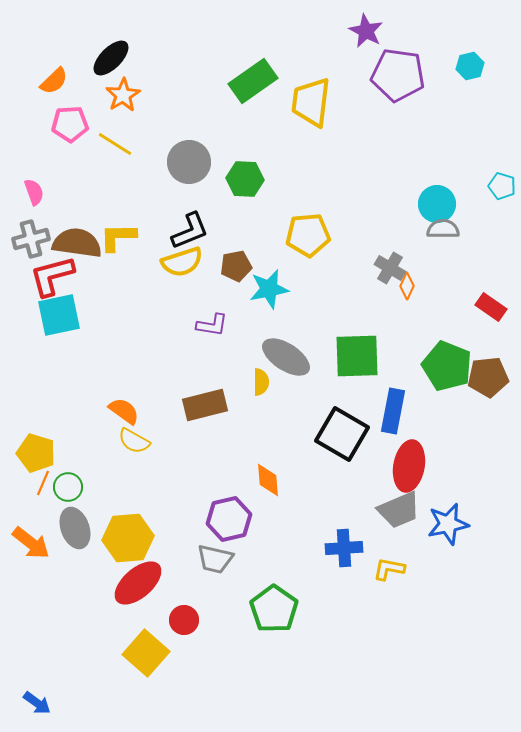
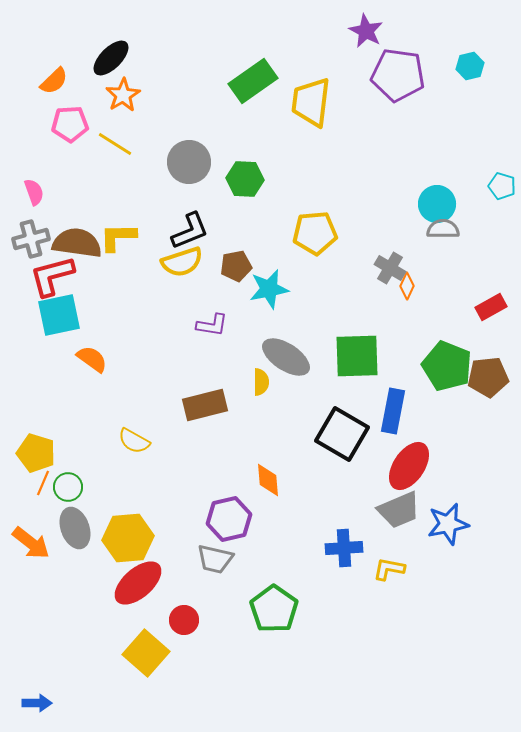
yellow pentagon at (308, 235): moved 7 px right, 2 px up
red rectangle at (491, 307): rotated 64 degrees counterclockwise
orange semicircle at (124, 411): moved 32 px left, 52 px up
red ellipse at (409, 466): rotated 24 degrees clockwise
blue arrow at (37, 703): rotated 36 degrees counterclockwise
